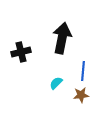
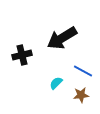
black arrow: rotated 132 degrees counterclockwise
black cross: moved 1 px right, 3 px down
blue line: rotated 66 degrees counterclockwise
